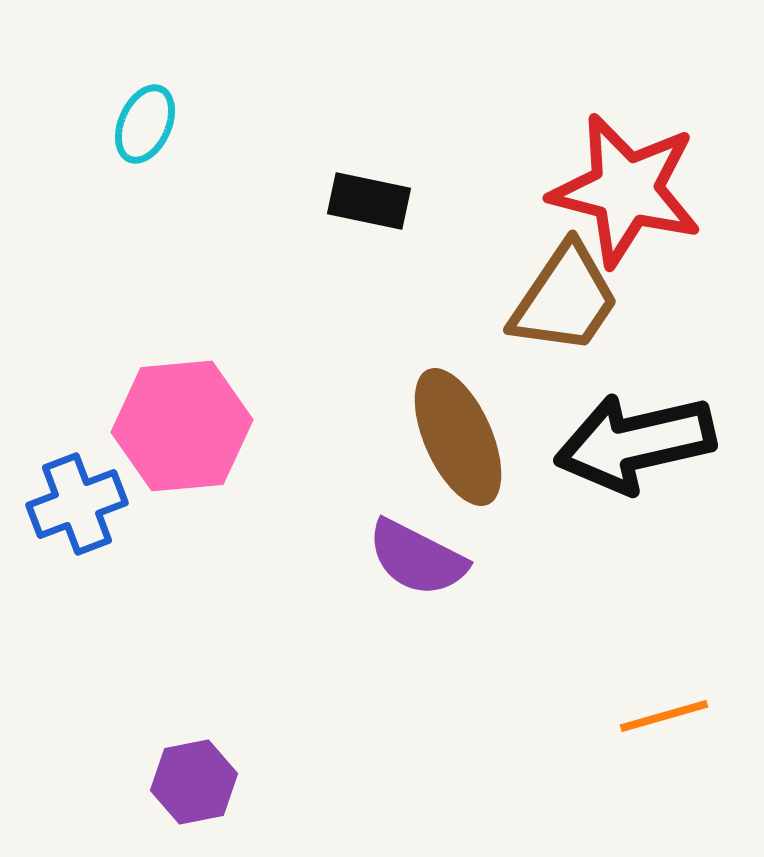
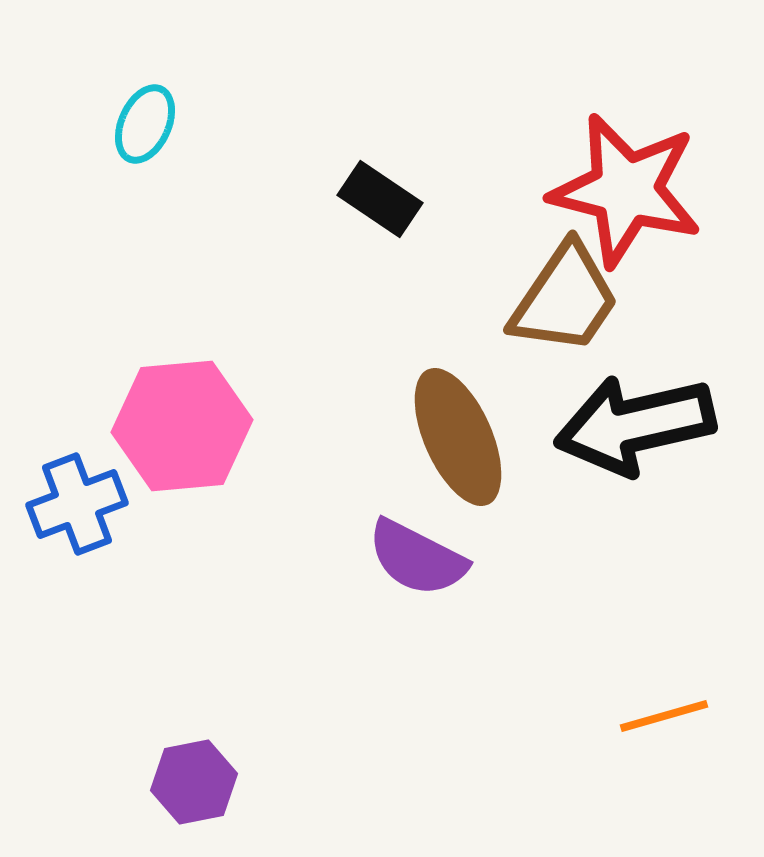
black rectangle: moved 11 px right, 2 px up; rotated 22 degrees clockwise
black arrow: moved 18 px up
